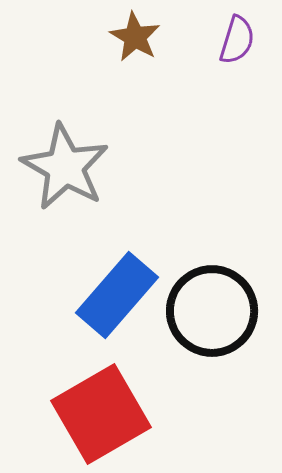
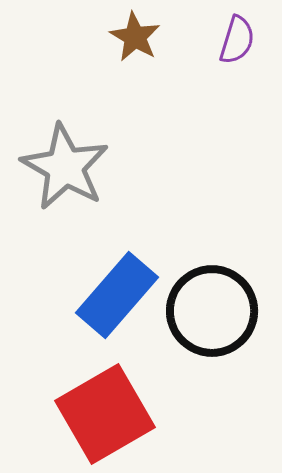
red square: moved 4 px right
